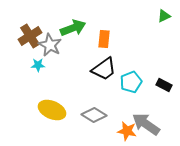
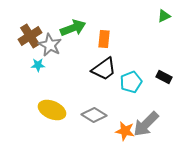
black rectangle: moved 8 px up
gray arrow: rotated 80 degrees counterclockwise
orange star: moved 2 px left
